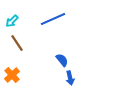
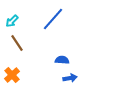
blue line: rotated 25 degrees counterclockwise
blue semicircle: rotated 48 degrees counterclockwise
blue arrow: rotated 88 degrees counterclockwise
